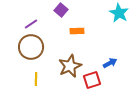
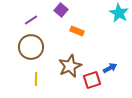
purple line: moved 4 px up
orange rectangle: rotated 24 degrees clockwise
blue arrow: moved 5 px down
